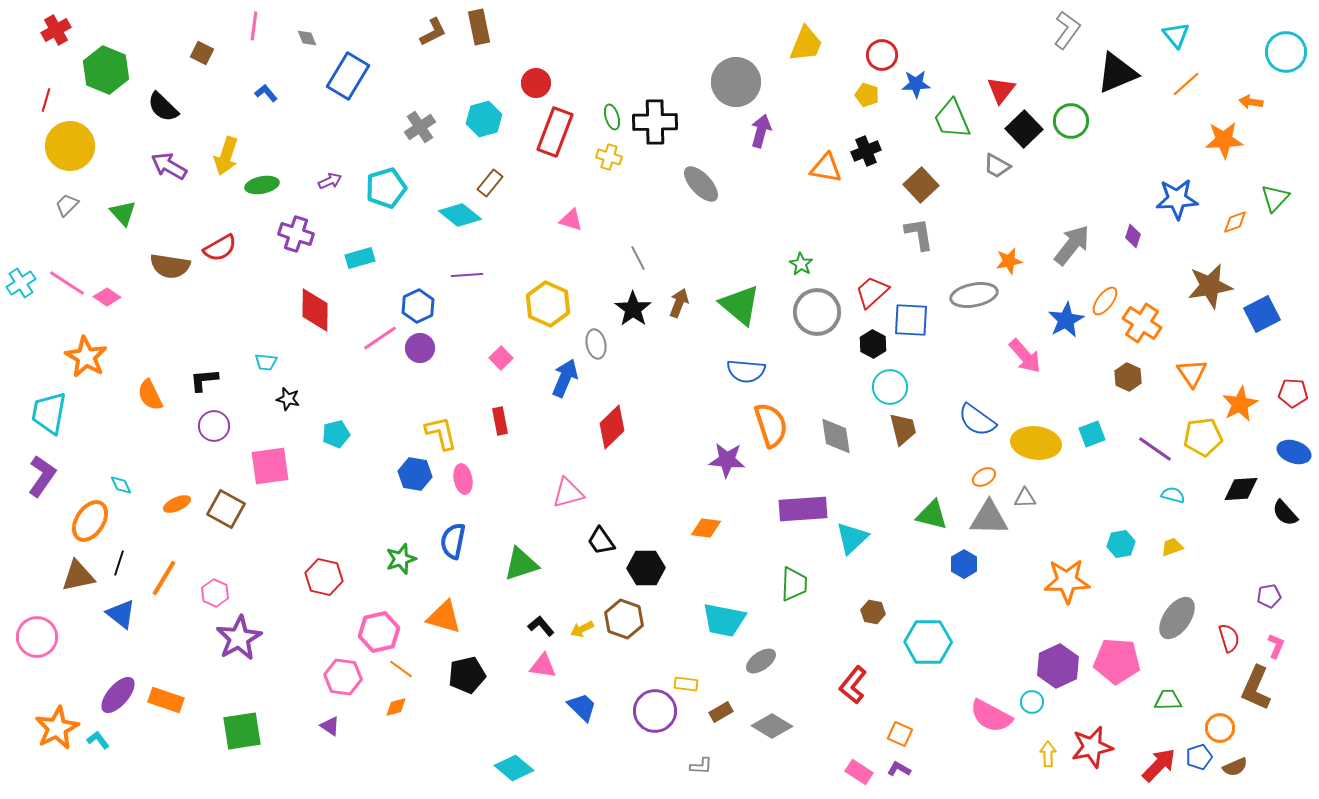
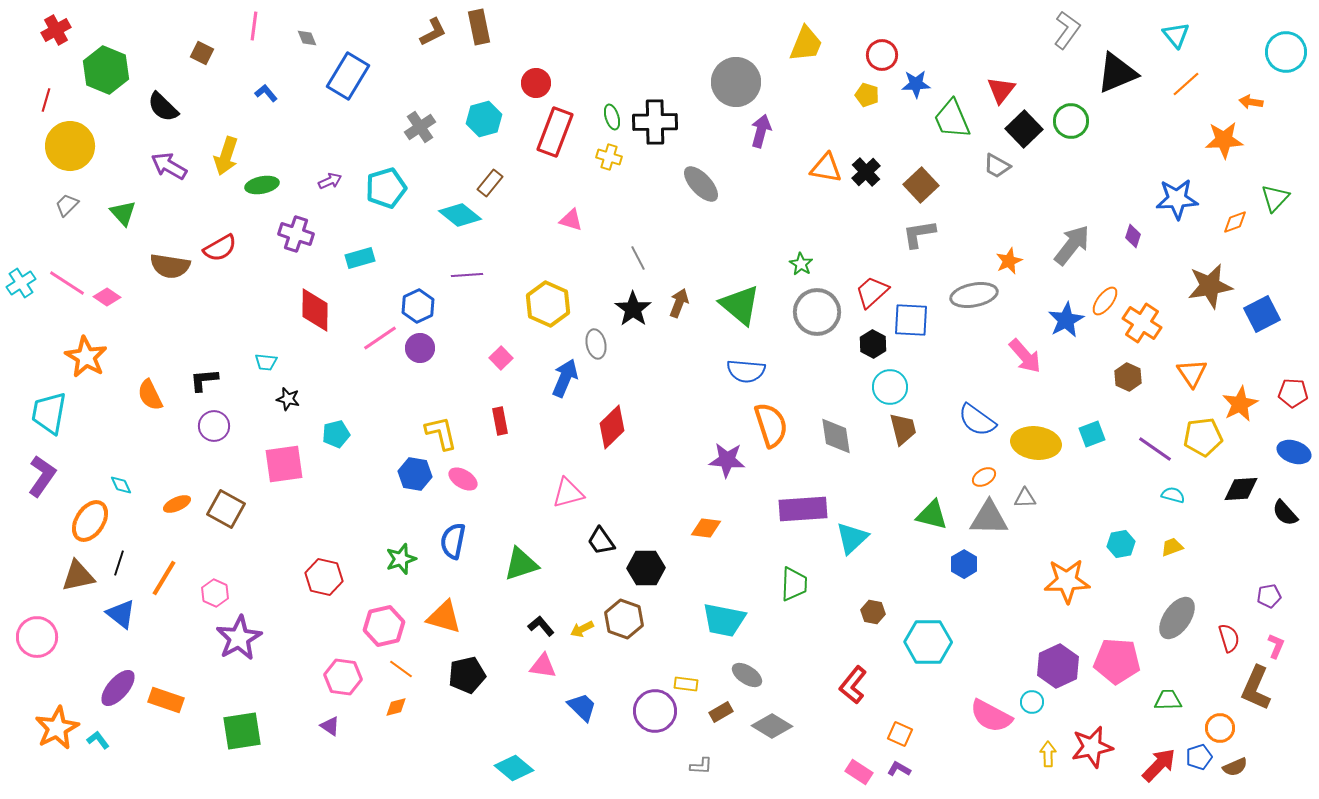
black cross at (866, 151): moved 21 px down; rotated 20 degrees counterclockwise
gray L-shape at (919, 234): rotated 90 degrees counterclockwise
orange star at (1009, 261): rotated 12 degrees counterclockwise
pink square at (270, 466): moved 14 px right, 2 px up
pink ellipse at (463, 479): rotated 48 degrees counterclockwise
pink hexagon at (379, 632): moved 5 px right, 6 px up
gray ellipse at (761, 661): moved 14 px left, 14 px down; rotated 68 degrees clockwise
purple ellipse at (118, 695): moved 7 px up
